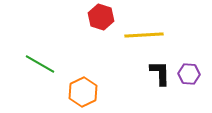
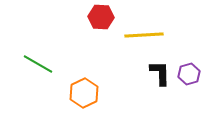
red hexagon: rotated 15 degrees counterclockwise
green line: moved 2 px left
purple hexagon: rotated 20 degrees counterclockwise
orange hexagon: moved 1 px right, 1 px down
